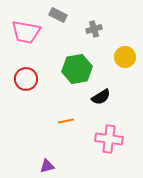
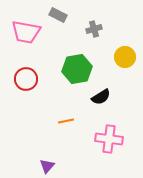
purple triangle: rotated 35 degrees counterclockwise
